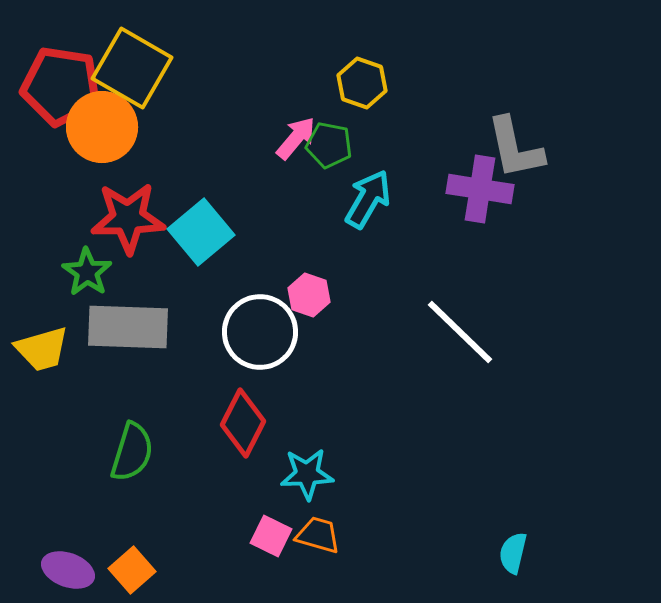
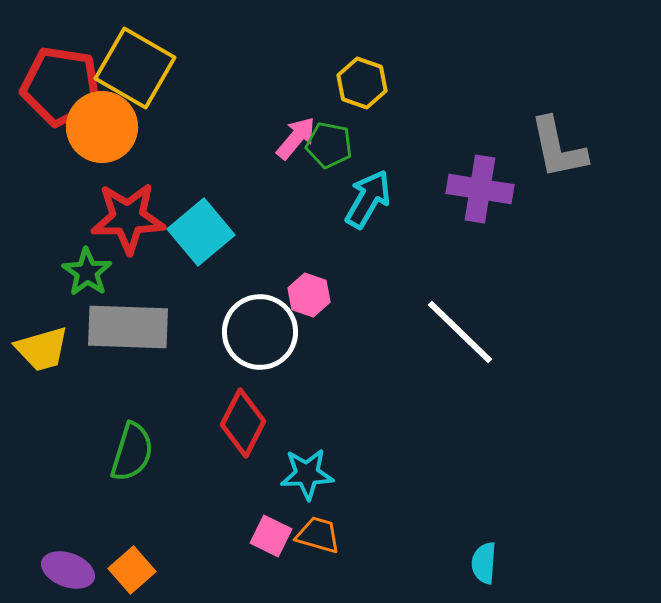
yellow square: moved 3 px right
gray L-shape: moved 43 px right
cyan semicircle: moved 29 px left, 10 px down; rotated 9 degrees counterclockwise
